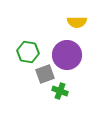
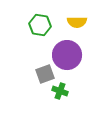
green hexagon: moved 12 px right, 27 px up
